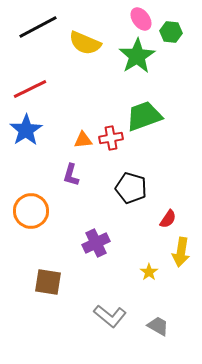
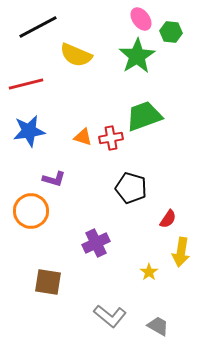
yellow semicircle: moved 9 px left, 12 px down
red line: moved 4 px left, 5 px up; rotated 12 degrees clockwise
blue star: moved 3 px right, 1 px down; rotated 24 degrees clockwise
orange triangle: moved 3 px up; rotated 24 degrees clockwise
purple L-shape: moved 17 px left, 4 px down; rotated 90 degrees counterclockwise
